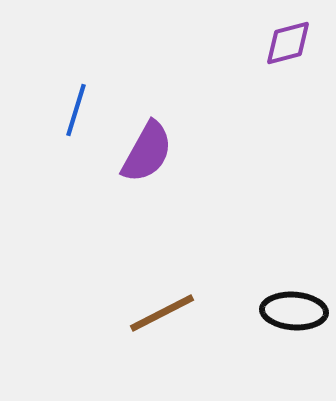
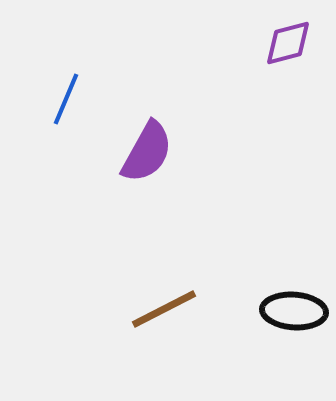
blue line: moved 10 px left, 11 px up; rotated 6 degrees clockwise
brown line: moved 2 px right, 4 px up
